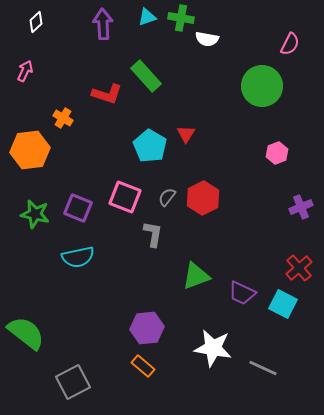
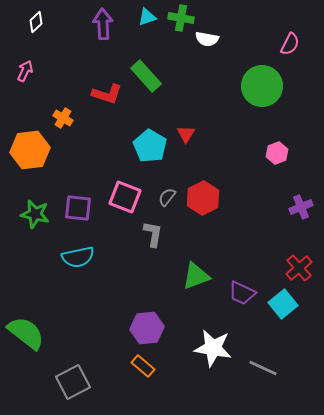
purple square: rotated 16 degrees counterclockwise
cyan square: rotated 24 degrees clockwise
